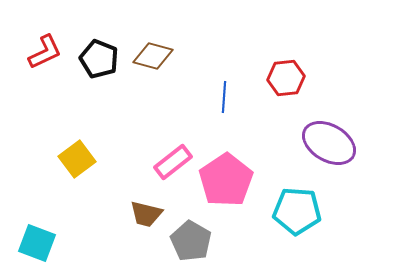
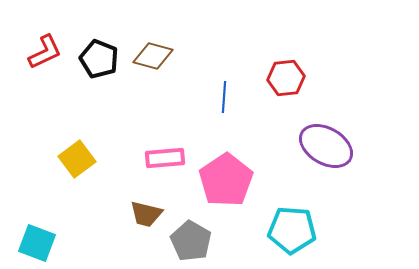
purple ellipse: moved 3 px left, 3 px down
pink rectangle: moved 8 px left, 4 px up; rotated 33 degrees clockwise
cyan pentagon: moved 5 px left, 19 px down
